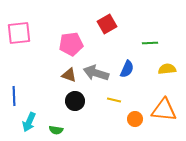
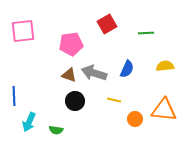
pink square: moved 4 px right, 2 px up
green line: moved 4 px left, 10 px up
yellow semicircle: moved 2 px left, 3 px up
gray arrow: moved 2 px left
